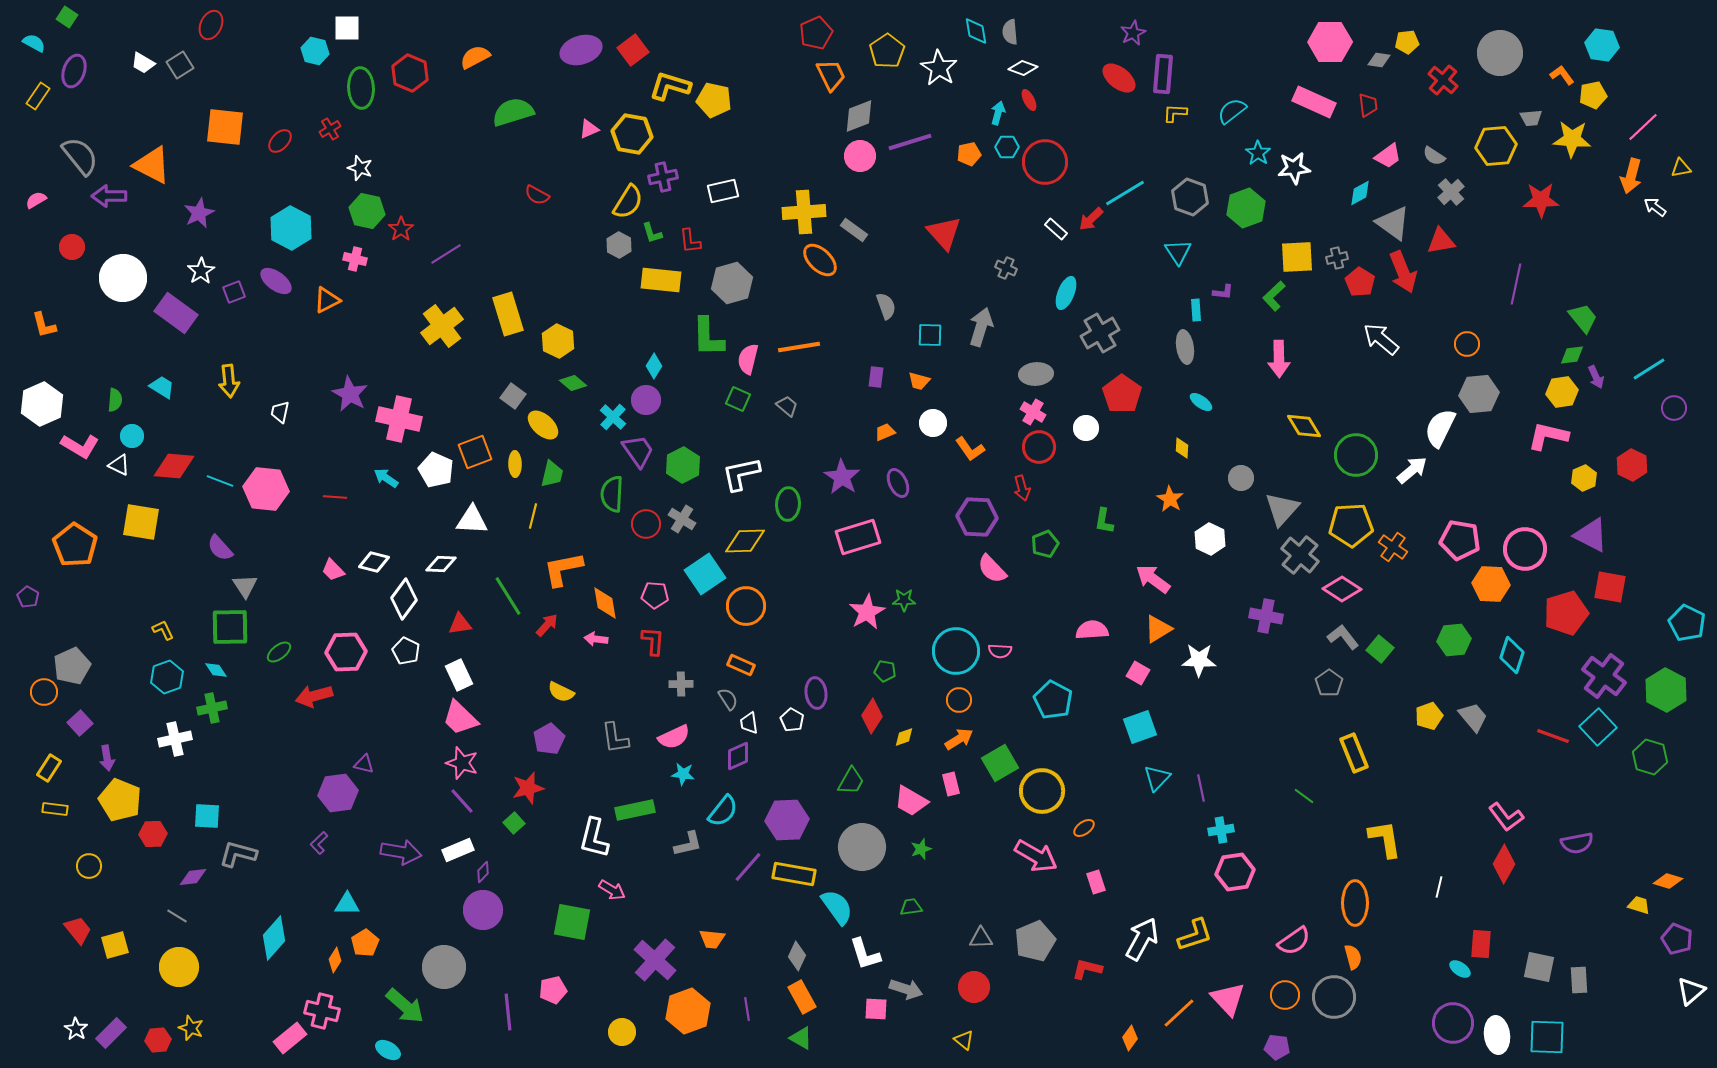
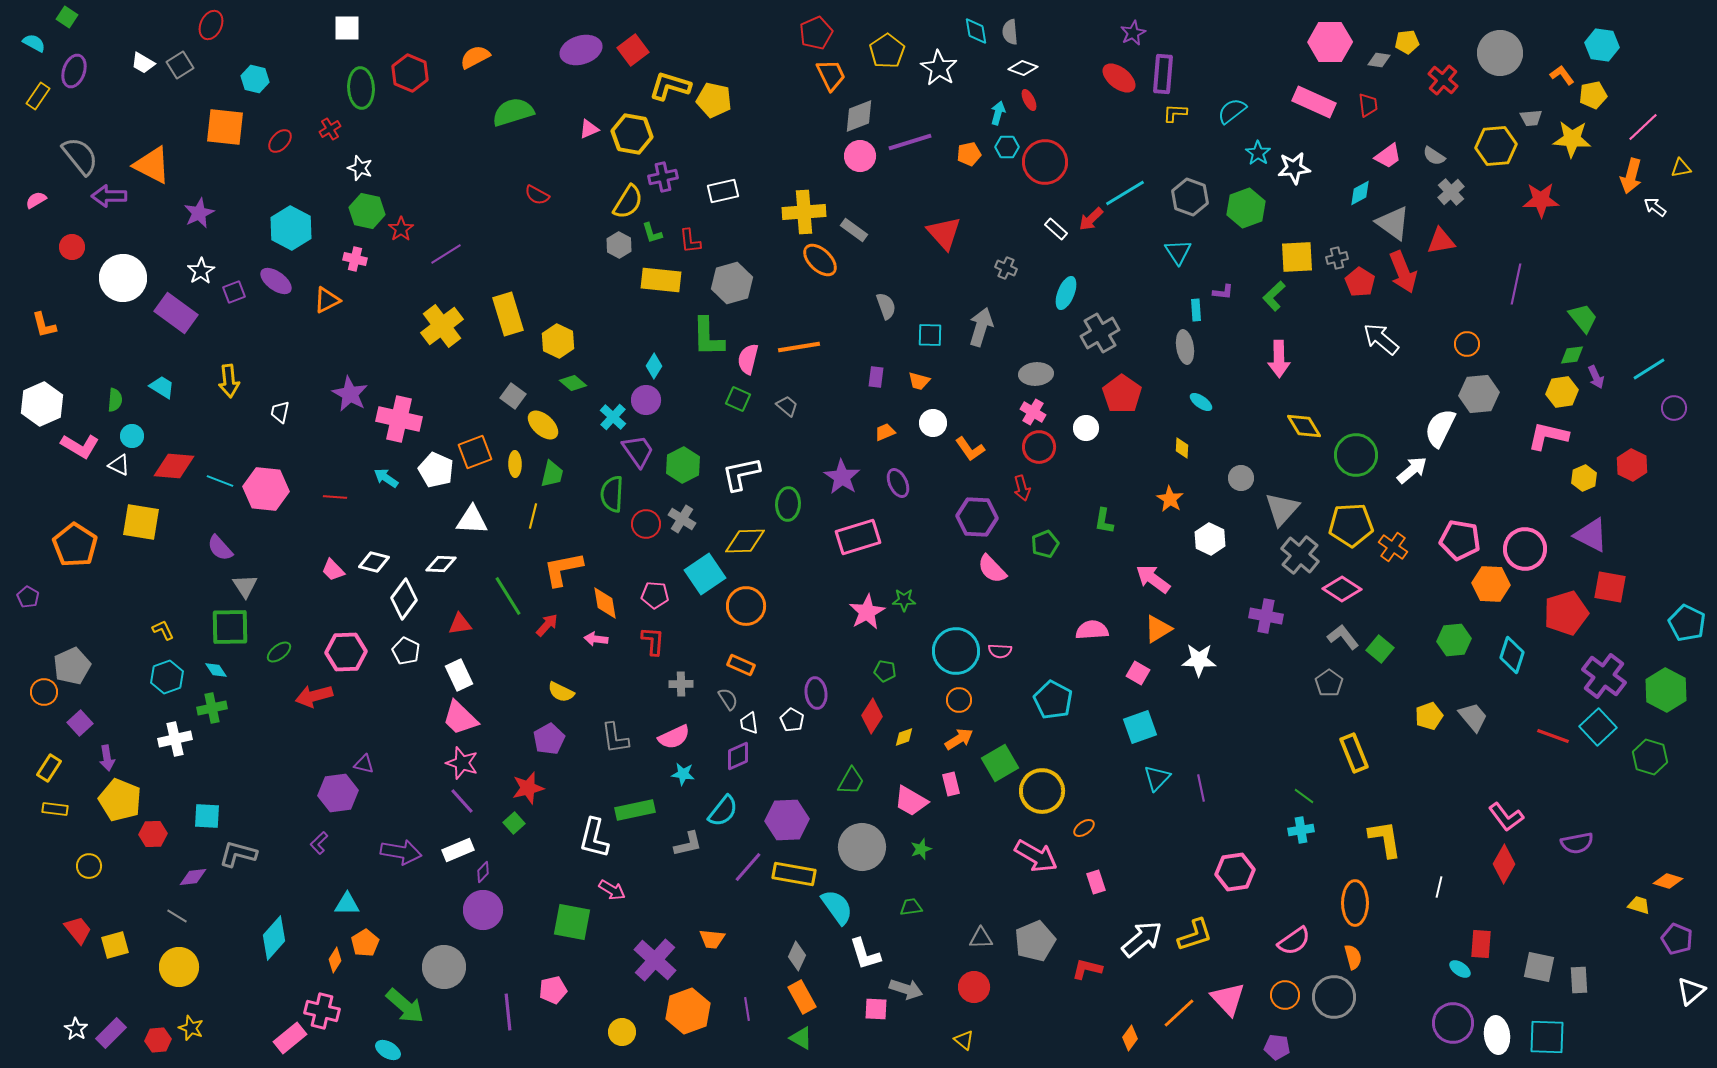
cyan hexagon at (315, 51): moved 60 px left, 28 px down
cyan cross at (1221, 830): moved 80 px right
white arrow at (1142, 939): rotated 21 degrees clockwise
